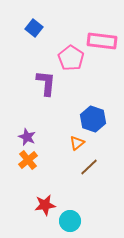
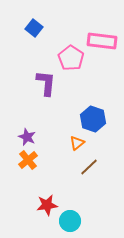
red star: moved 2 px right
